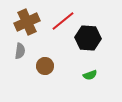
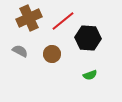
brown cross: moved 2 px right, 4 px up
gray semicircle: rotated 70 degrees counterclockwise
brown circle: moved 7 px right, 12 px up
